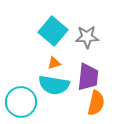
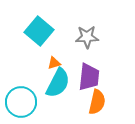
cyan square: moved 14 px left
purple trapezoid: moved 1 px right
cyan semicircle: moved 4 px right, 2 px up; rotated 72 degrees counterclockwise
orange semicircle: moved 1 px right, 1 px up
